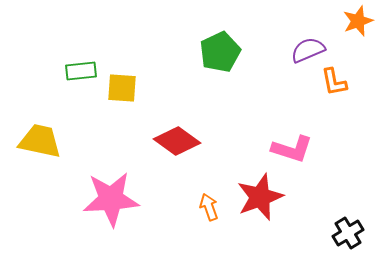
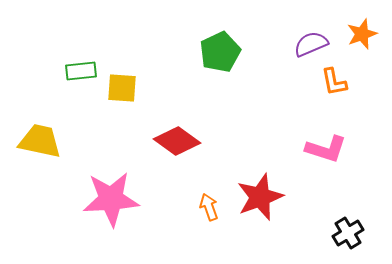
orange star: moved 4 px right, 13 px down
purple semicircle: moved 3 px right, 6 px up
pink L-shape: moved 34 px right
